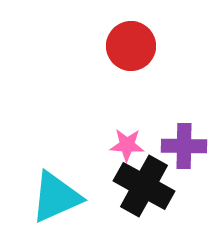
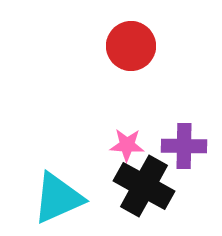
cyan triangle: moved 2 px right, 1 px down
